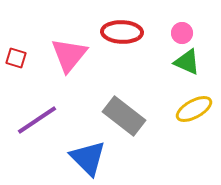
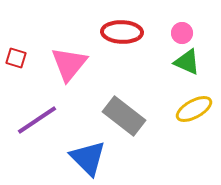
pink triangle: moved 9 px down
